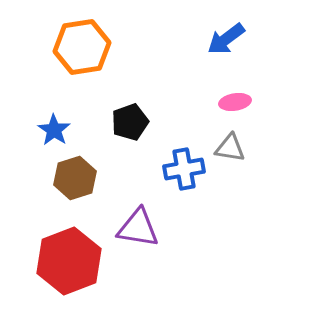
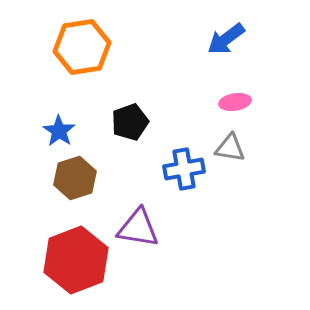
blue star: moved 5 px right, 1 px down
red hexagon: moved 7 px right, 1 px up
